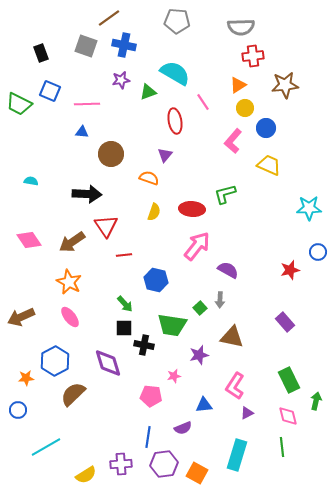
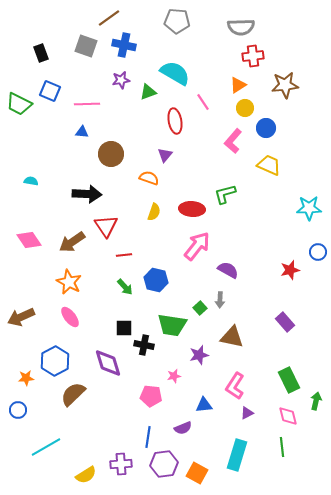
green arrow at (125, 304): moved 17 px up
